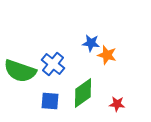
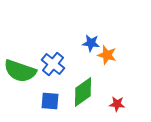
green diamond: moved 1 px up
